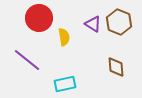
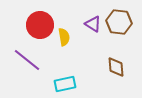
red circle: moved 1 px right, 7 px down
brown hexagon: rotated 15 degrees counterclockwise
